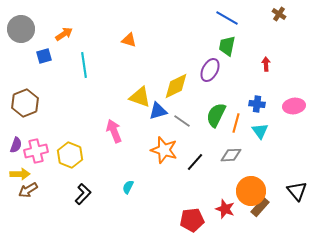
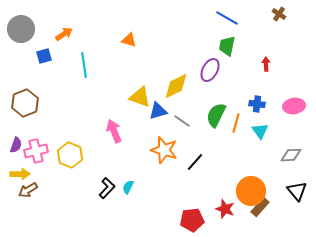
gray diamond: moved 60 px right
black L-shape: moved 24 px right, 6 px up
